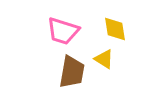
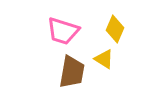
yellow diamond: rotated 32 degrees clockwise
